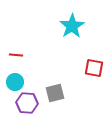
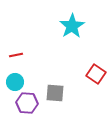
red line: rotated 16 degrees counterclockwise
red square: moved 2 px right, 6 px down; rotated 24 degrees clockwise
gray square: rotated 18 degrees clockwise
